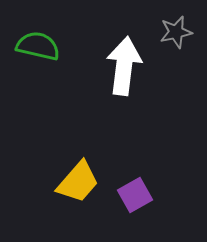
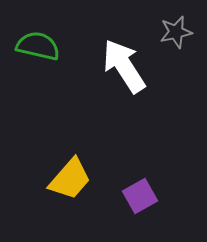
white arrow: rotated 40 degrees counterclockwise
yellow trapezoid: moved 8 px left, 3 px up
purple square: moved 5 px right, 1 px down
